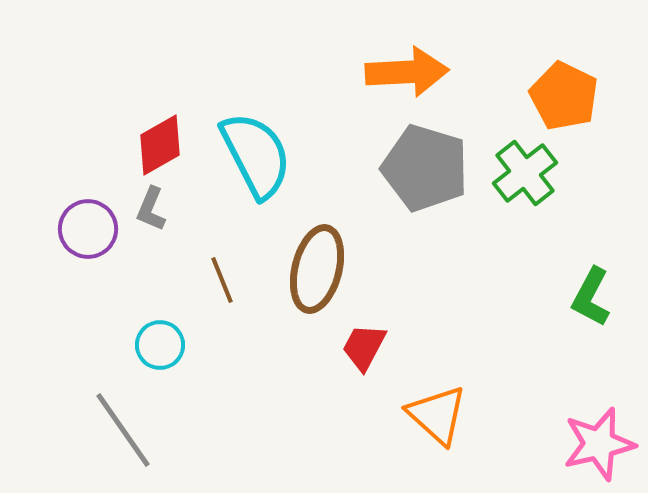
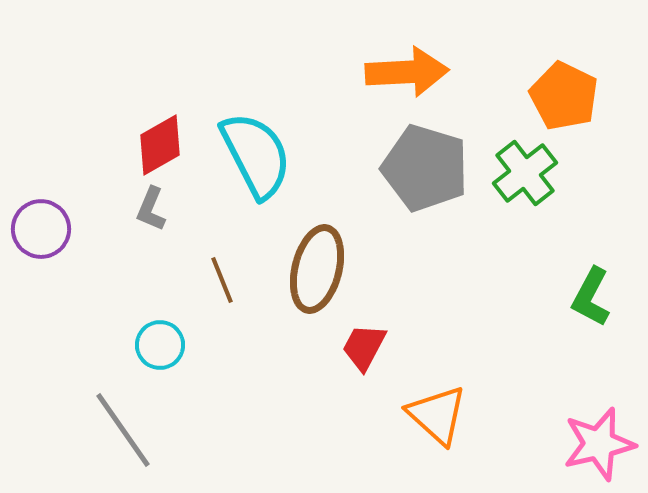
purple circle: moved 47 px left
